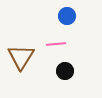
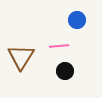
blue circle: moved 10 px right, 4 px down
pink line: moved 3 px right, 2 px down
